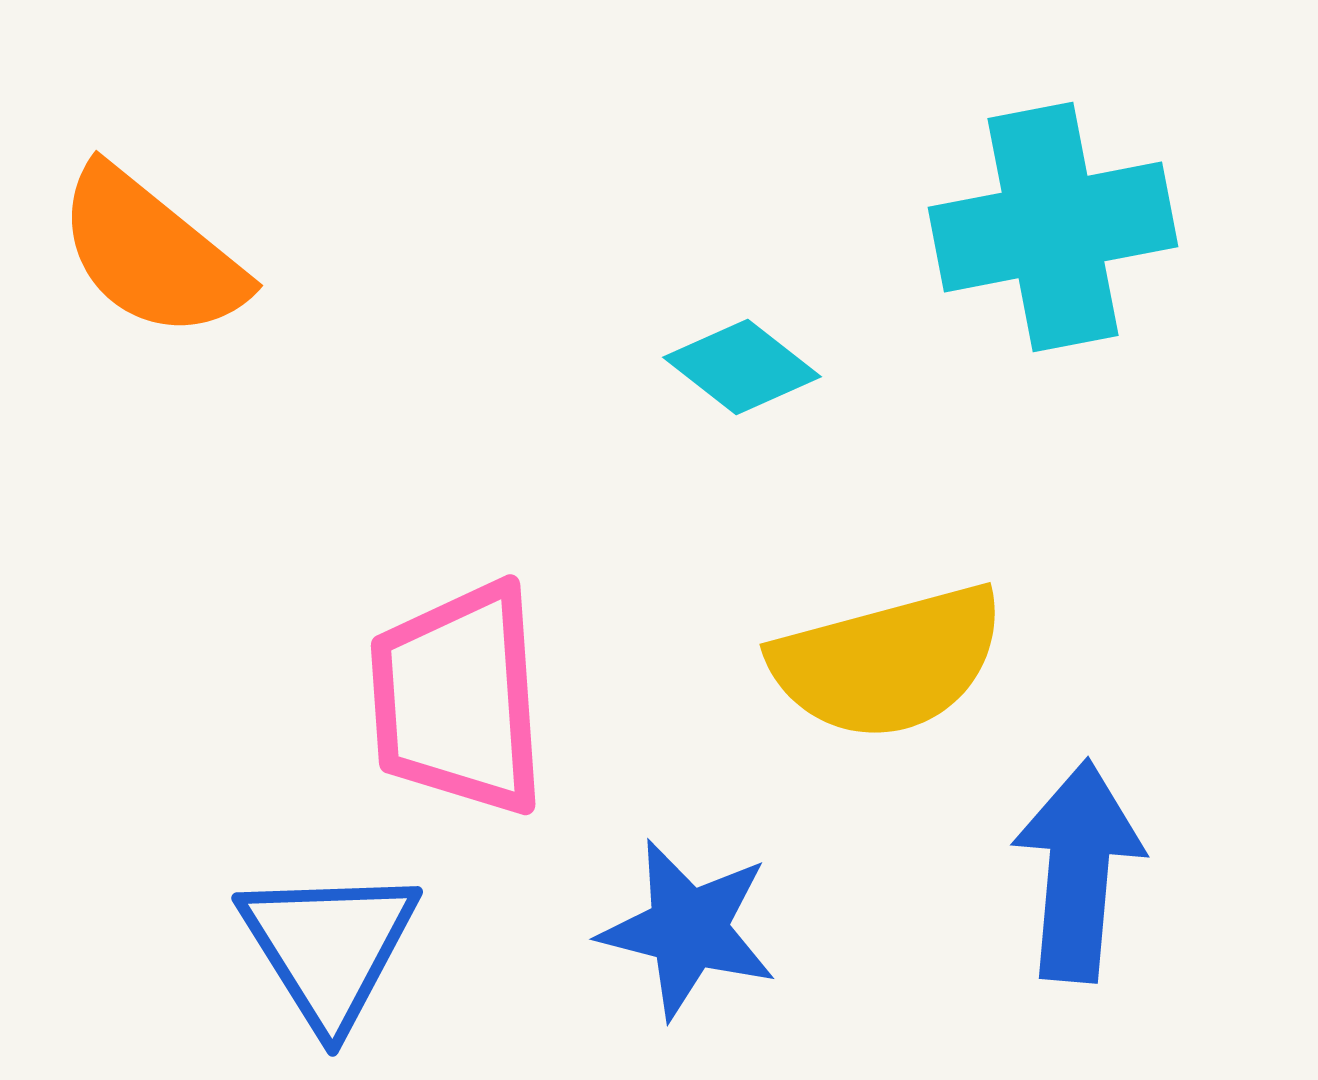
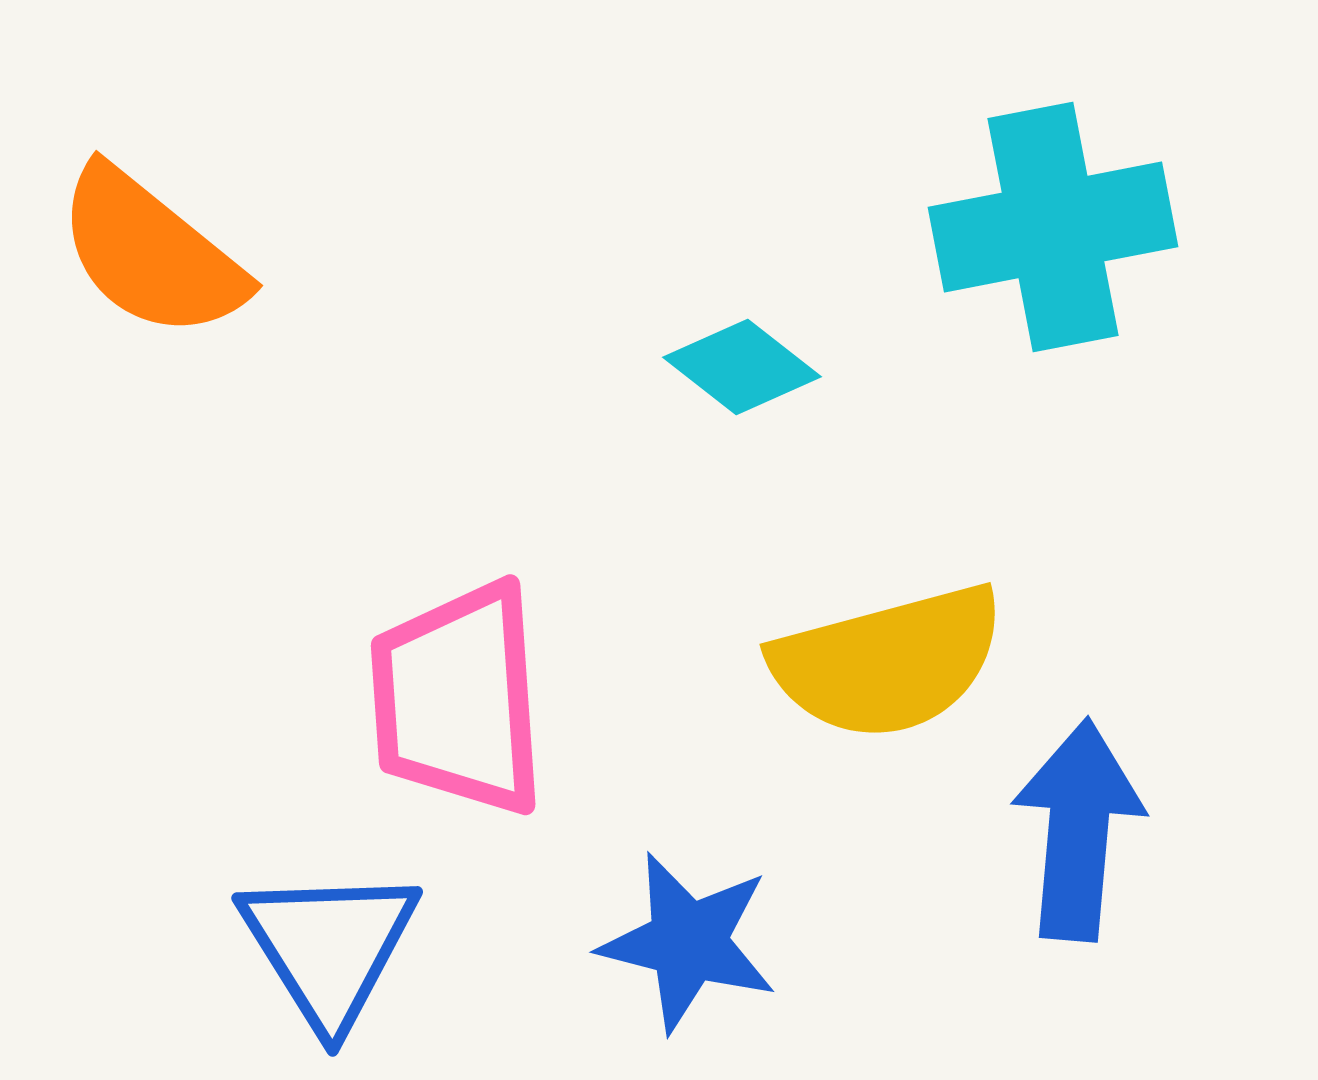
blue arrow: moved 41 px up
blue star: moved 13 px down
